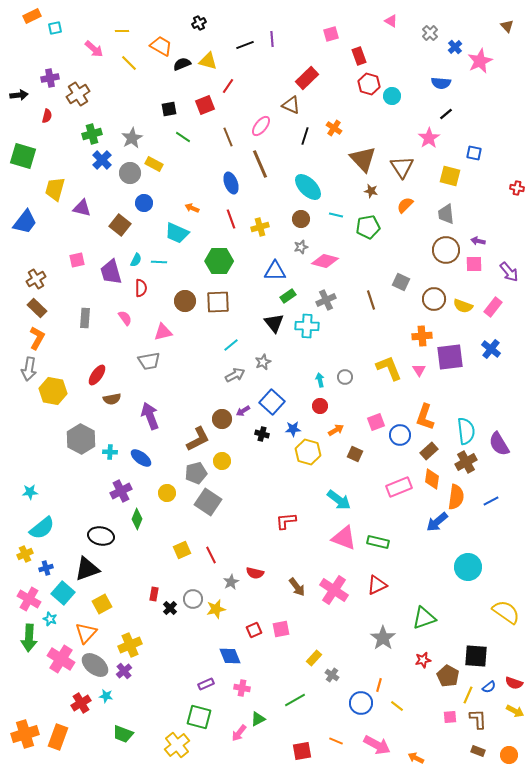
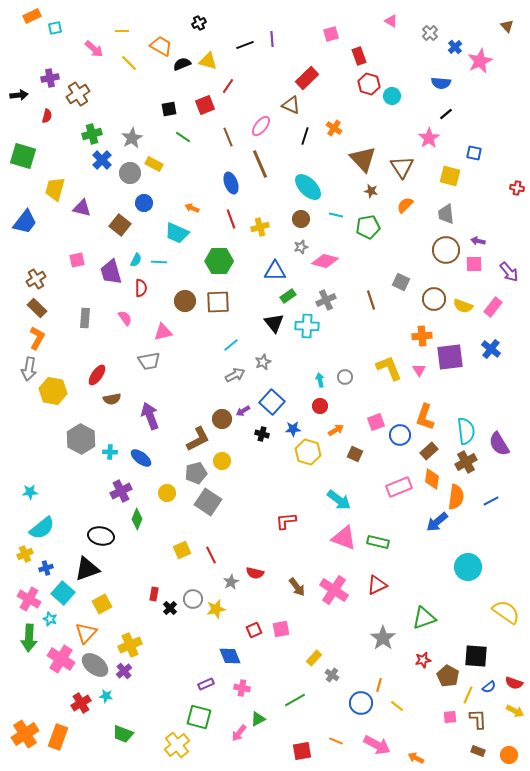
orange cross at (25, 734): rotated 16 degrees counterclockwise
